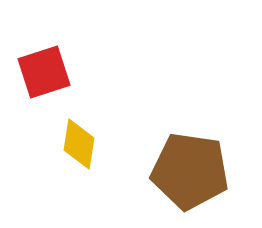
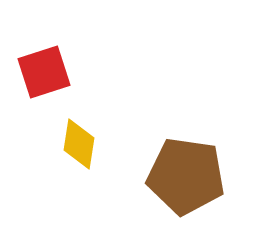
brown pentagon: moved 4 px left, 5 px down
